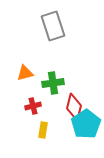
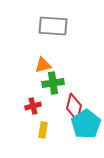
gray rectangle: rotated 68 degrees counterclockwise
orange triangle: moved 18 px right, 8 px up
